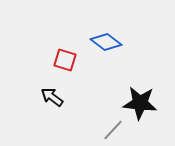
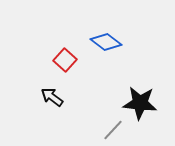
red square: rotated 25 degrees clockwise
